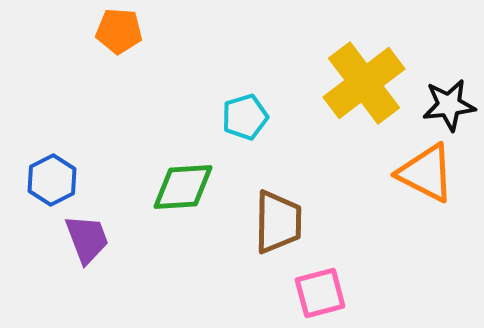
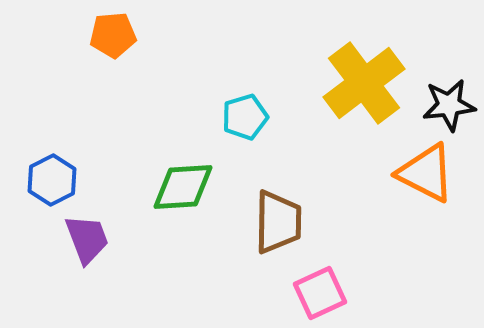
orange pentagon: moved 6 px left, 4 px down; rotated 9 degrees counterclockwise
pink square: rotated 10 degrees counterclockwise
